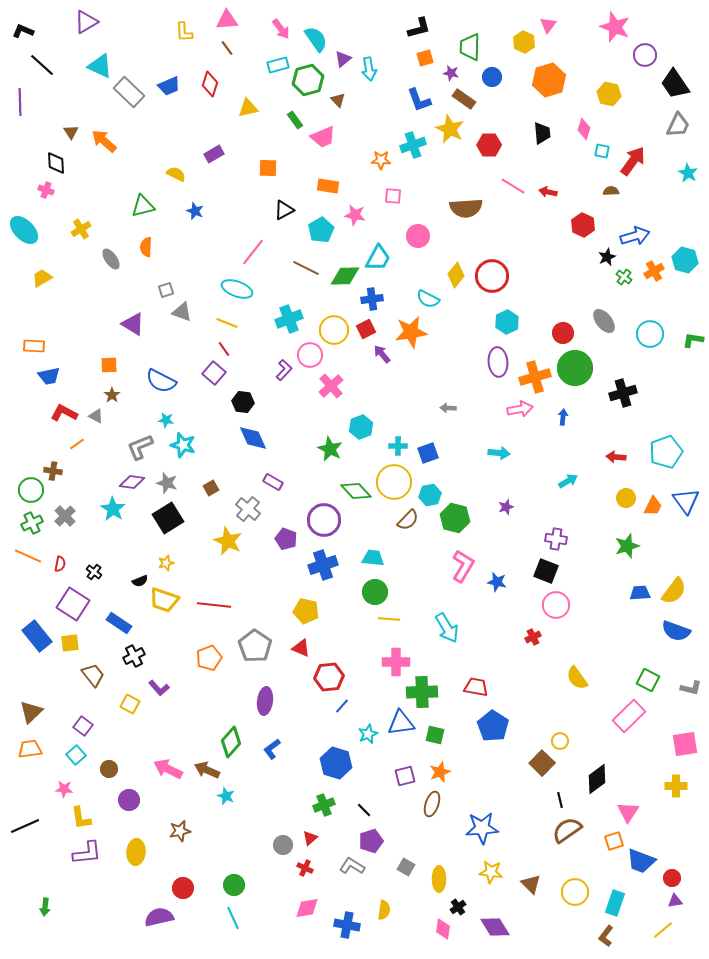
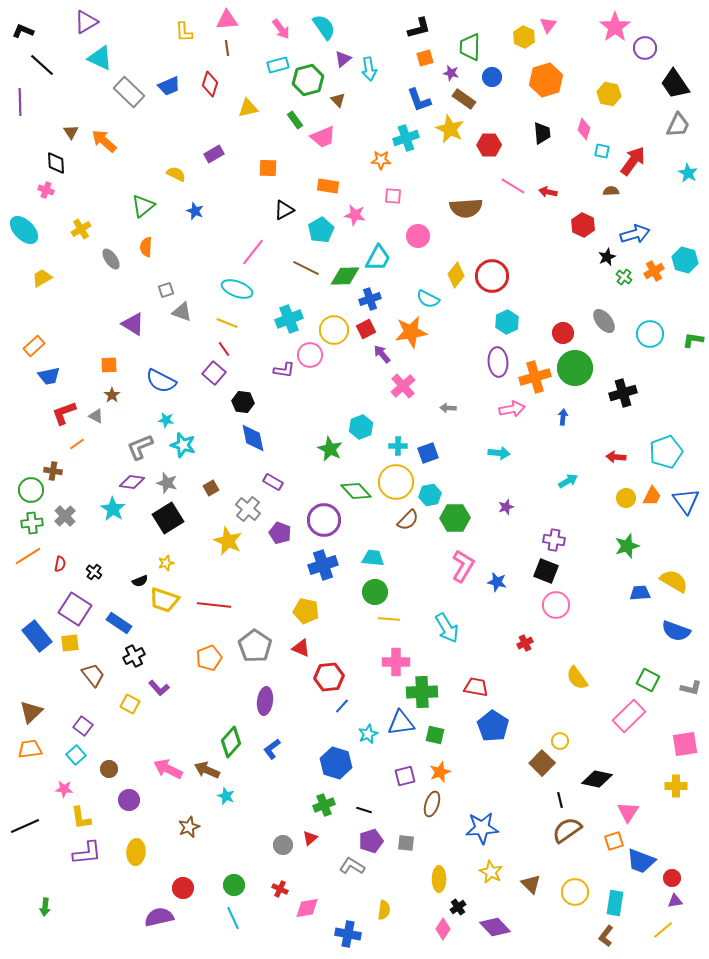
pink star at (615, 27): rotated 16 degrees clockwise
cyan semicircle at (316, 39): moved 8 px right, 12 px up
yellow hexagon at (524, 42): moved 5 px up
brown line at (227, 48): rotated 28 degrees clockwise
purple circle at (645, 55): moved 7 px up
cyan triangle at (100, 66): moved 8 px up
orange hexagon at (549, 80): moved 3 px left
cyan cross at (413, 145): moved 7 px left, 7 px up
green triangle at (143, 206): rotated 25 degrees counterclockwise
blue arrow at (635, 236): moved 2 px up
blue cross at (372, 299): moved 2 px left; rotated 10 degrees counterclockwise
orange rectangle at (34, 346): rotated 45 degrees counterclockwise
purple L-shape at (284, 370): rotated 55 degrees clockwise
pink cross at (331, 386): moved 72 px right
pink arrow at (520, 409): moved 8 px left
red L-shape at (64, 413): rotated 48 degrees counterclockwise
blue diamond at (253, 438): rotated 12 degrees clockwise
yellow circle at (394, 482): moved 2 px right
orange trapezoid at (653, 506): moved 1 px left, 10 px up
green hexagon at (455, 518): rotated 16 degrees counterclockwise
green cross at (32, 523): rotated 20 degrees clockwise
purple pentagon at (286, 539): moved 6 px left, 6 px up
purple cross at (556, 539): moved 2 px left, 1 px down
orange line at (28, 556): rotated 56 degrees counterclockwise
yellow semicircle at (674, 591): moved 10 px up; rotated 96 degrees counterclockwise
purple square at (73, 604): moved 2 px right, 5 px down
red cross at (533, 637): moved 8 px left, 6 px down
black diamond at (597, 779): rotated 48 degrees clockwise
black line at (364, 810): rotated 28 degrees counterclockwise
brown star at (180, 831): moved 9 px right, 4 px up; rotated 10 degrees counterclockwise
gray square at (406, 867): moved 24 px up; rotated 24 degrees counterclockwise
red cross at (305, 868): moved 25 px left, 21 px down
yellow star at (491, 872): rotated 20 degrees clockwise
cyan rectangle at (615, 903): rotated 10 degrees counterclockwise
blue cross at (347, 925): moved 1 px right, 9 px down
purple diamond at (495, 927): rotated 12 degrees counterclockwise
pink diamond at (443, 929): rotated 25 degrees clockwise
